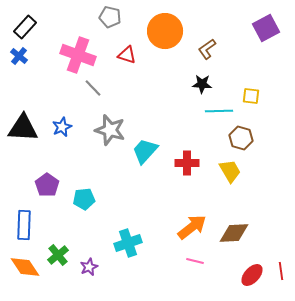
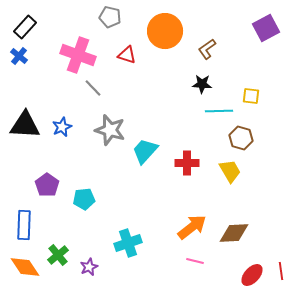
black triangle: moved 2 px right, 3 px up
